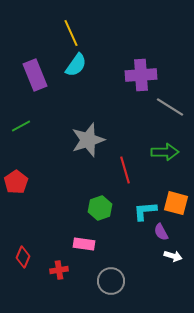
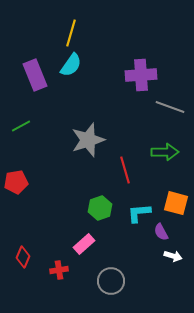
yellow line: rotated 40 degrees clockwise
cyan semicircle: moved 5 px left
gray line: rotated 12 degrees counterclockwise
red pentagon: rotated 25 degrees clockwise
cyan L-shape: moved 6 px left, 2 px down
pink rectangle: rotated 50 degrees counterclockwise
